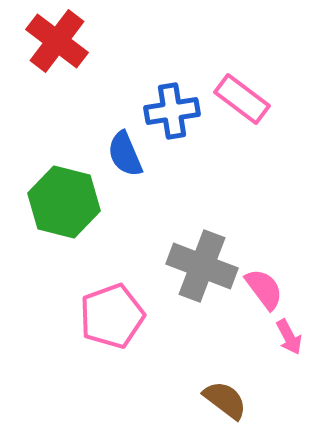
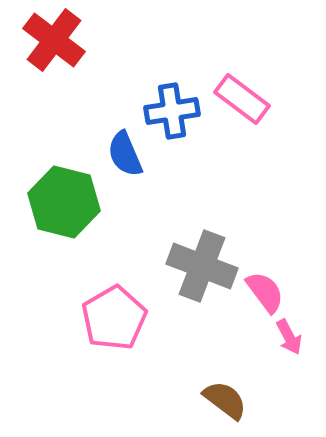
red cross: moved 3 px left, 1 px up
pink semicircle: moved 1 px right, 3 px down
pink pentagon: moved 2 px right, 2 px down; rotated 10 degrees counterclockwise
